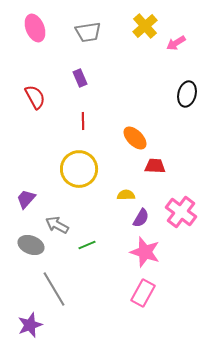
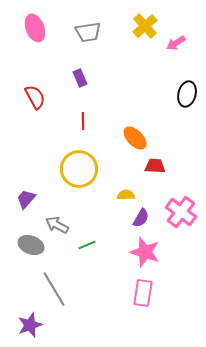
pink rectangle: rotated 20 degrees counterclockwise
